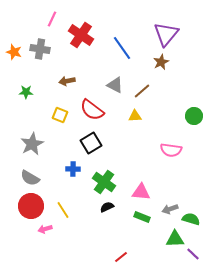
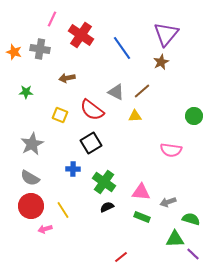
brown arrow: moved 3 px up
gray triangle: moved 1 px right, 7 px down
gray arrow: moved 2 px left, 7 px up
